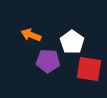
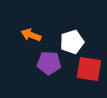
white pentagon: rotated 20 degrees clockwise
purple pentagon: moved 1 px right, 2 px down
